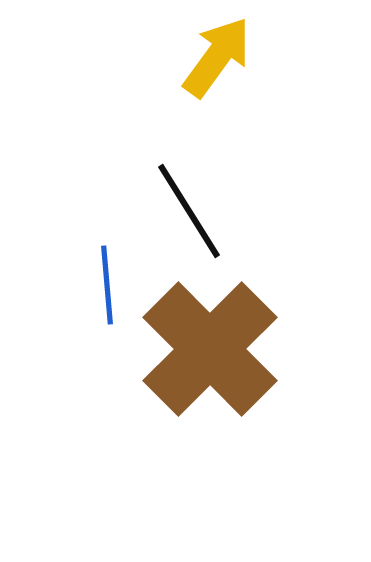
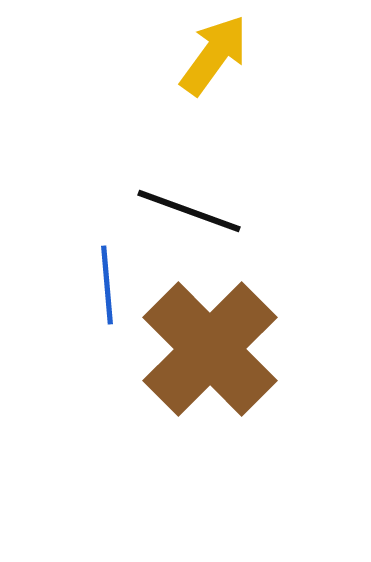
yellow arrow: moved 3 px left, 2 px up
black line: rotated 38 degrees counterclockwise
